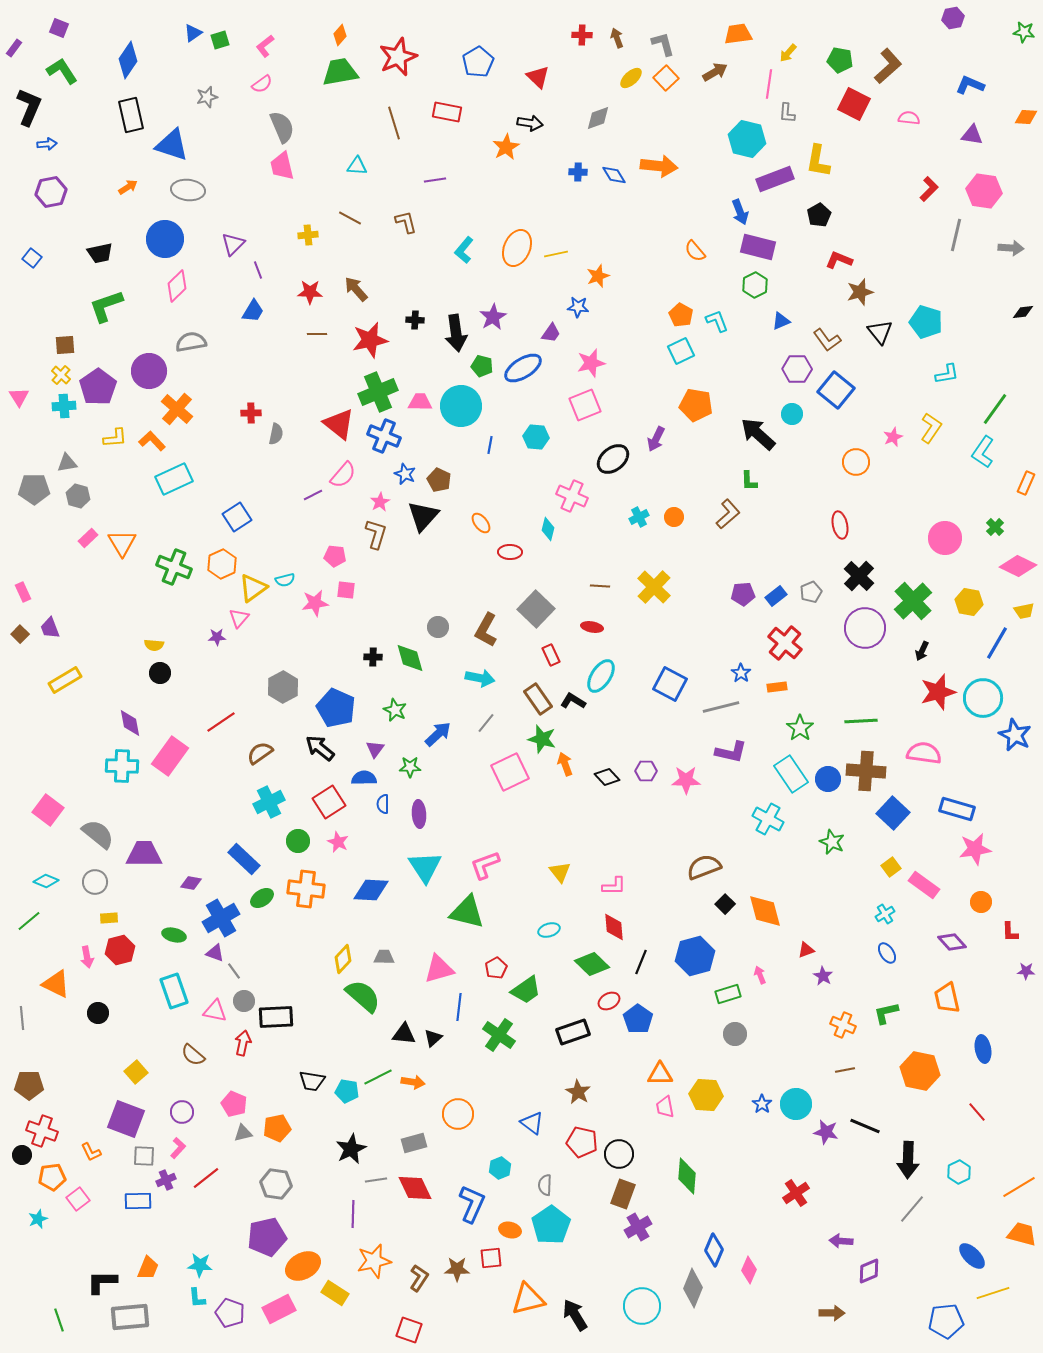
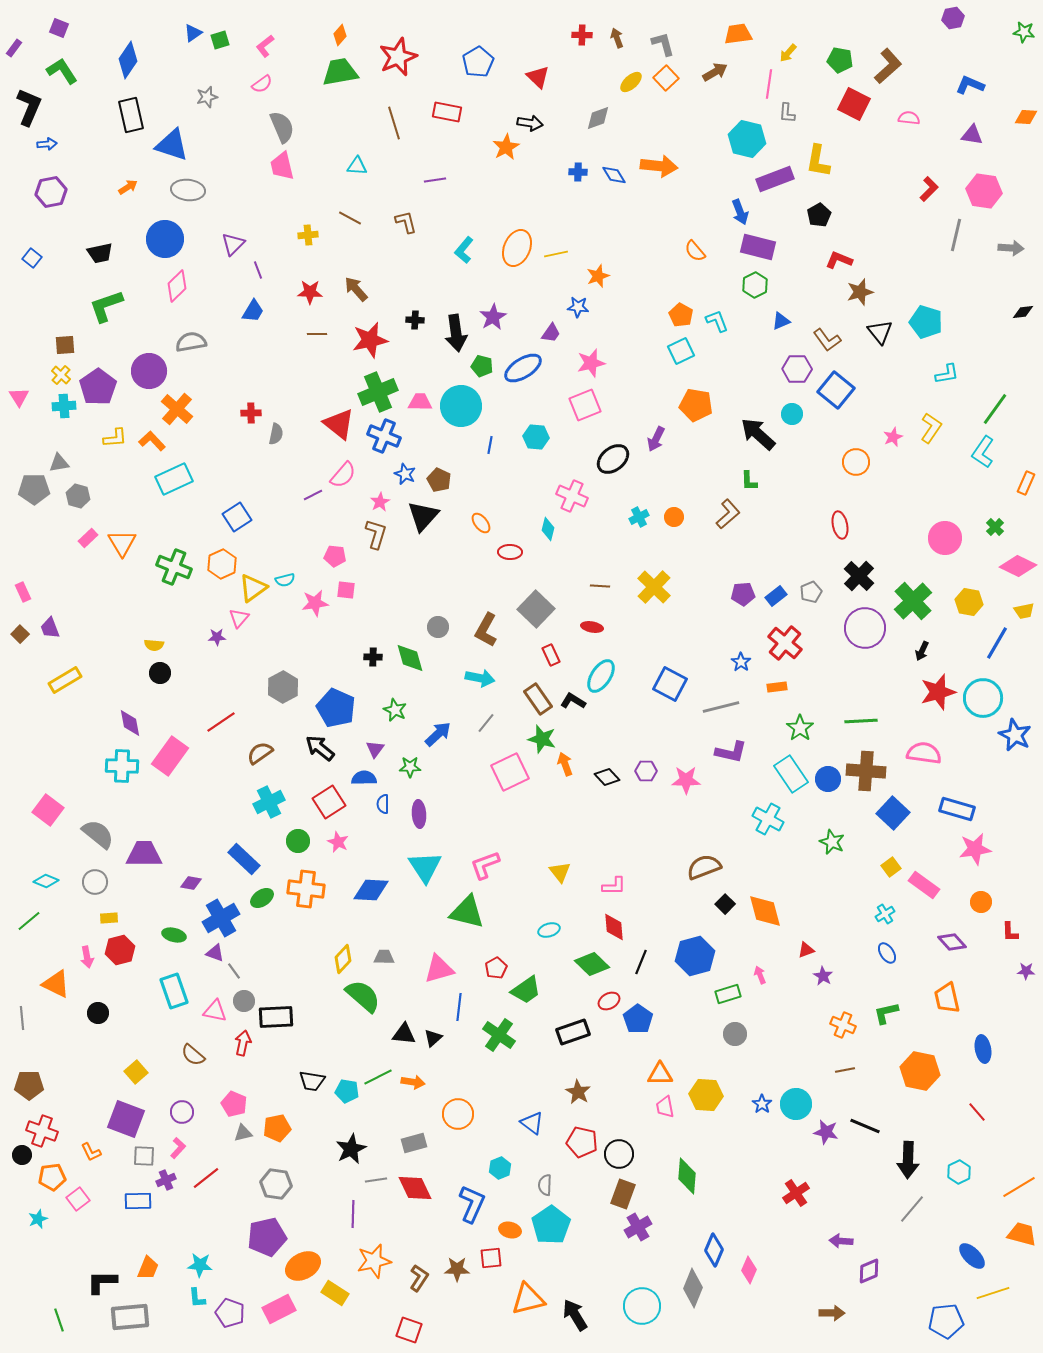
yellow ellipse at (631, 78): moved 4 px down
gray triangle at (67, 463): moved 8 px left
blue star at (741, 673): moved 11 px up
